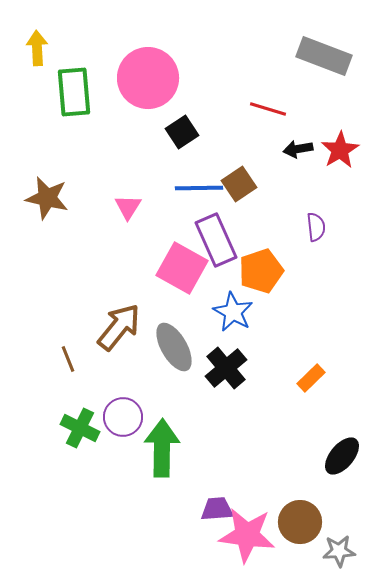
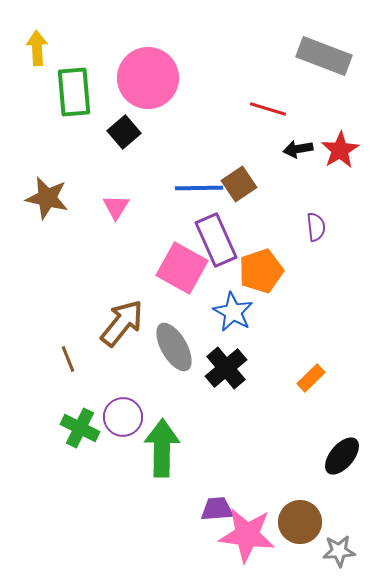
black square: moved 58 px left; rotated 8 degrees counterclockwise
pink triangle: moved 12 px left
brown arrow: moved 3 px right, 4 px up
